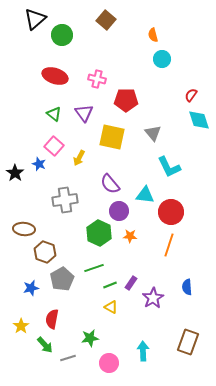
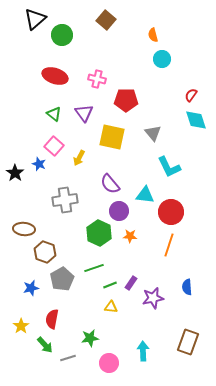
cyan diamond at (199, 120): moved 3 px left
purple star at (153, 298): rotated 20 degrees clockwise
yellow triangle at (111, 307): rotated 24 degrees counterclockwise
